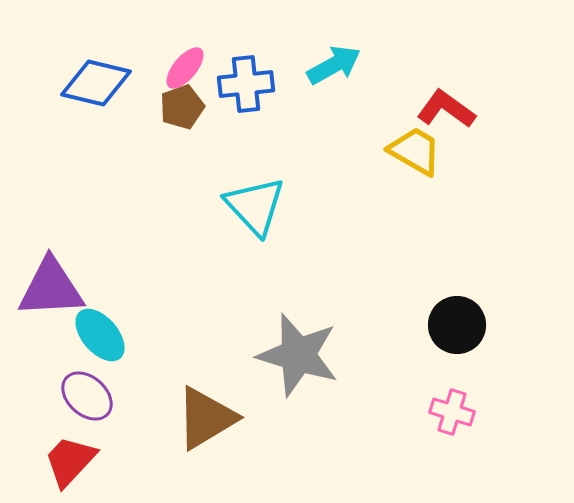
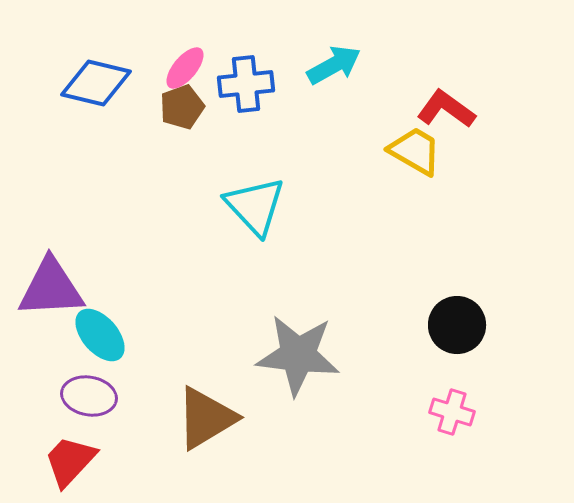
gray star: rotated 10 degrees counterclockwise
purple ellipse: moved 2 px right; rotated 32 degrees counterclockwise
